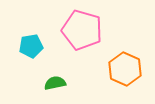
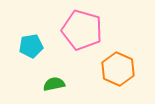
orange hexagon: moved 7 px left
green semicircle: moved 1 px left, 1 px down
